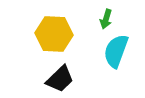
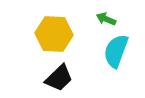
green arrow: rotated 96 degrees clockwise
black trapezoid: moved 1 px left, 1 px up
